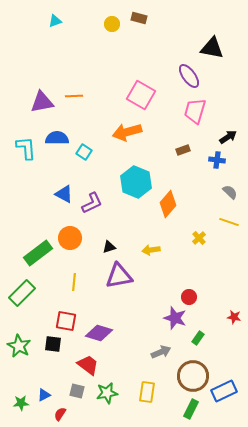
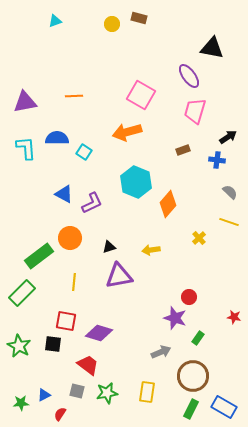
purple triangle at (42, 102): moved 17 px left
green rectangle at (38, 253): moved 1 px right, 3 px down
blue rectangle at (224, 391): moved 16 px down; rotated 55 degrees clockwise
